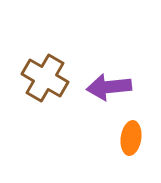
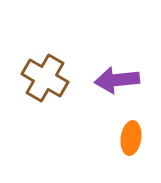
purple arrow: moved 8 px right, 7 px up
